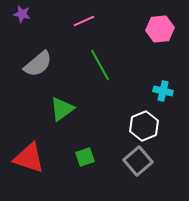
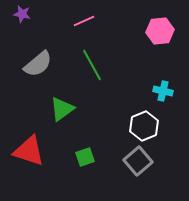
pink hexagon: moved 2 px down
green line: moved 8 px left
red triangle: moved 7 px up
